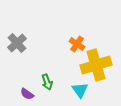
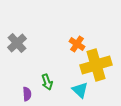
cyan triangle: rotated 12 degrees counterclockwise
purple semicircle: rotated 128 degrees counterclockwise
